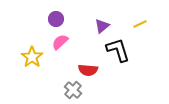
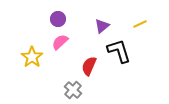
purple circle: moved 2 px right
black L-shape: moved 1 px right, 1 px down
red semicircle: moved 1 px right, 4 px up; rotated 108 degrees clockwise
